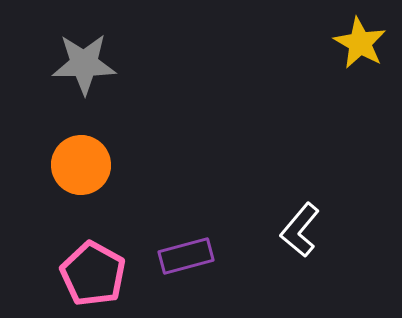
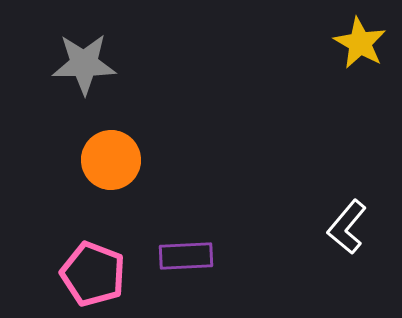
orange circle: moved 30 px right, 5 px up
white L-shape: moved 47 px right, 3 px up
purple rectangle: rotated 12 degrees clockwise
pink pentagon: rotated 8 degrees counterclockwise
